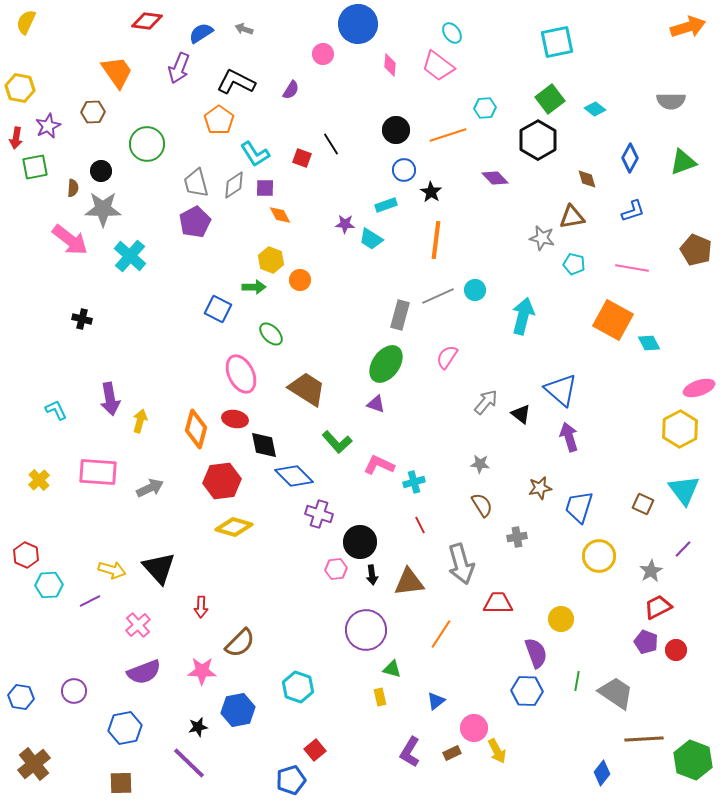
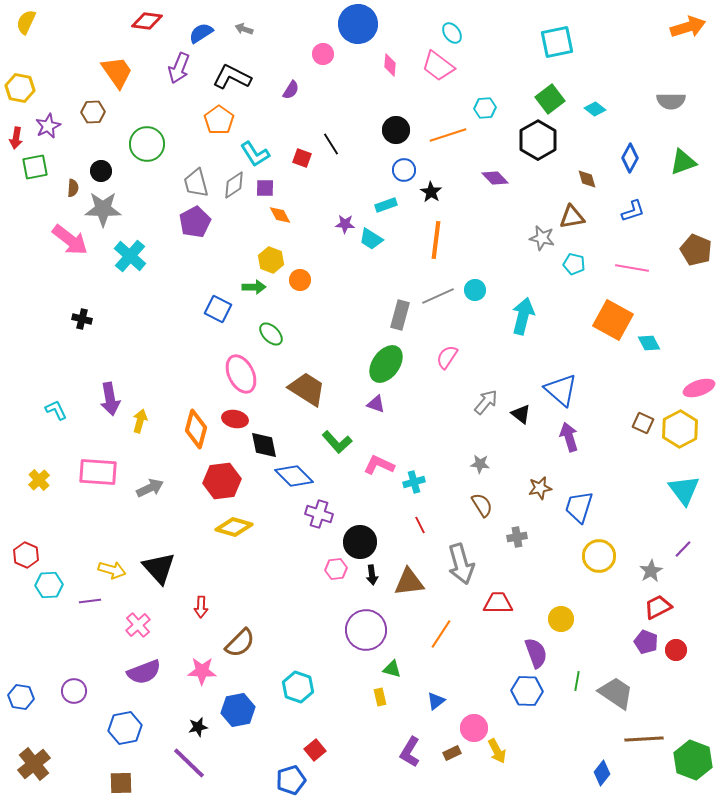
black L-shape at (236, 82): moved 4 px left, 5 px up
brown square at (643, 504): moved 81 px up
purple line at (90, 601): rotated 20 degrees clockwise
